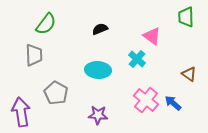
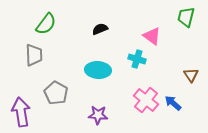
green trapezoid: rotated 15 degrees clockwise
cyan cross: rotated 24 degrees counterclockwise
brown triangle: moved 2 px right, 1 px down; rotated 21 degrees clockwise
